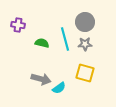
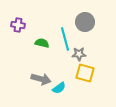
gray star: moved 6 px left, 10 px down
